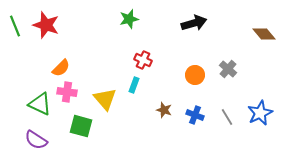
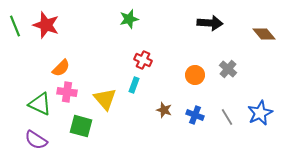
black arrow: moved 16 px right; rotated 20 degrees clockwise
